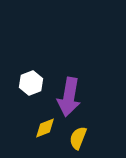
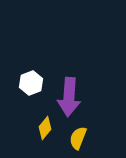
purple arrow: rotated 6 degrees counterclockwise
yellow diamond: rotated 30 degrees counterclockwise
